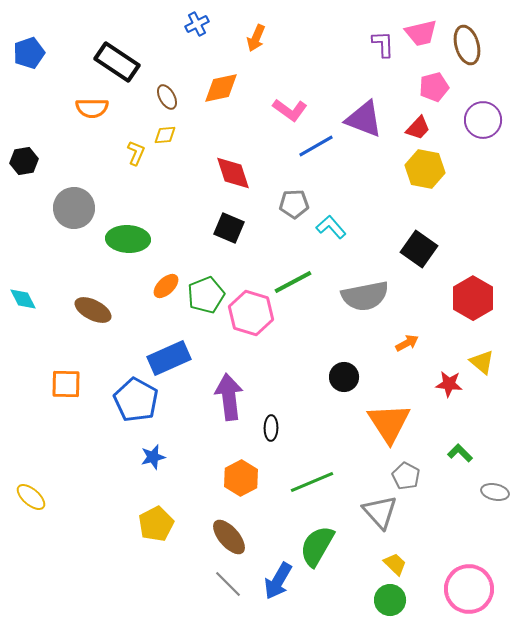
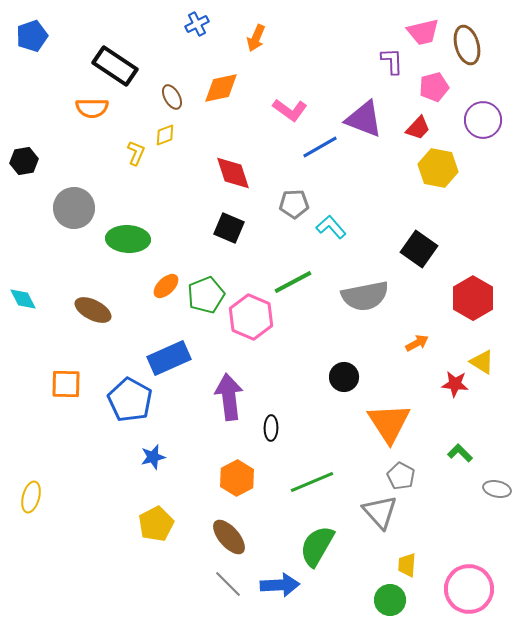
pink trapezoid at (421, 33): moved 2 px right, 1 px up
purple L-shape at (383, 44): moved 9 px right, 17 px down
blue pentagon at (29, 53): moved 3 px right, 17 px up
black rectangle at (117, 62): moved 2 px left, 4 px down
brown ellipse at (167, 97): moved 5 px right
yellow diamond at (165, 135): rotated 15 degrees counterclockwise
blue line at (316, 146): moved 4 px right, 1 px down
yellow hexagon at (425, 169): moved 13 px right, 1 px up
pink hexagon at (251, 313): moved 4 px down; rotated 6 degrees clockwise
orange arrow at (407, 343): moved 10 px right
yellow triangle at (482, 362): rotated 8 degrees counterclockwise
red star at (449, 384): moved 6 px right
blue pentagon at (136, 400): moved 6 px left
gray pentagon at (406, 476): moved 5 px left
orange hexagon at (241, 478): moved 4 px left
gray ellipse at (495, 492): moved 2 px right, 3 px up
yellow ellipse at (31, 497): rotated 64 degrees clockwise
yellow trapezoid at (395, 564): moved 12 px right, 1 px down; rotated 130 degrees counterclockwise
blue arrow at (278, 581): moved 2 px right, 4 px down; rotated 123 degrees counterclockwise
